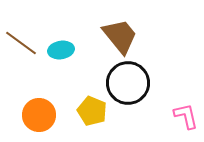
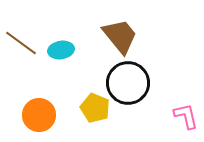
yellow pentagon: moved 3 px right, 3 px up
